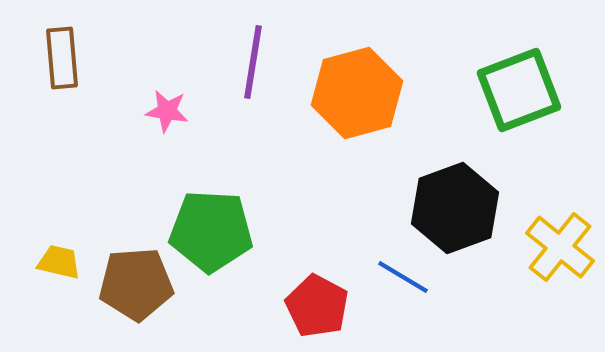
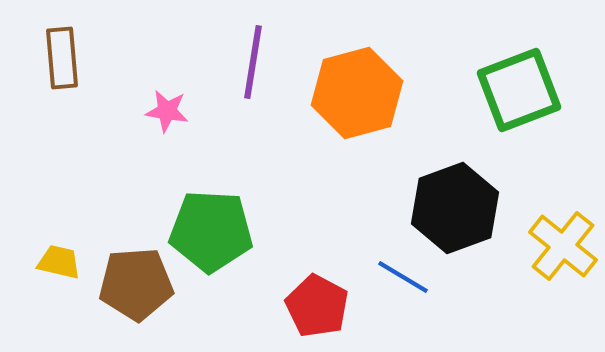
yellow cross: moved 3 px right, 1 px up
